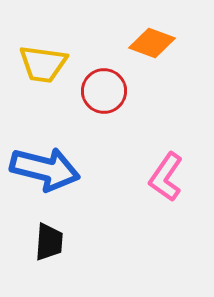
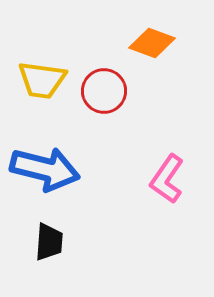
yellow trapezoid: moved 1 px left, 16 px down
pink L-shape: moved 1 px right, 2 px down
